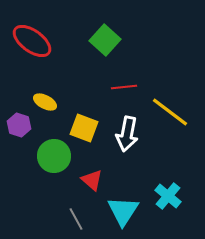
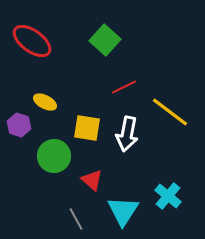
red line: rotated 20 degrees counterclockwise
yellow square: moved 3 px right; rotated 12 degrees counterclockwise
